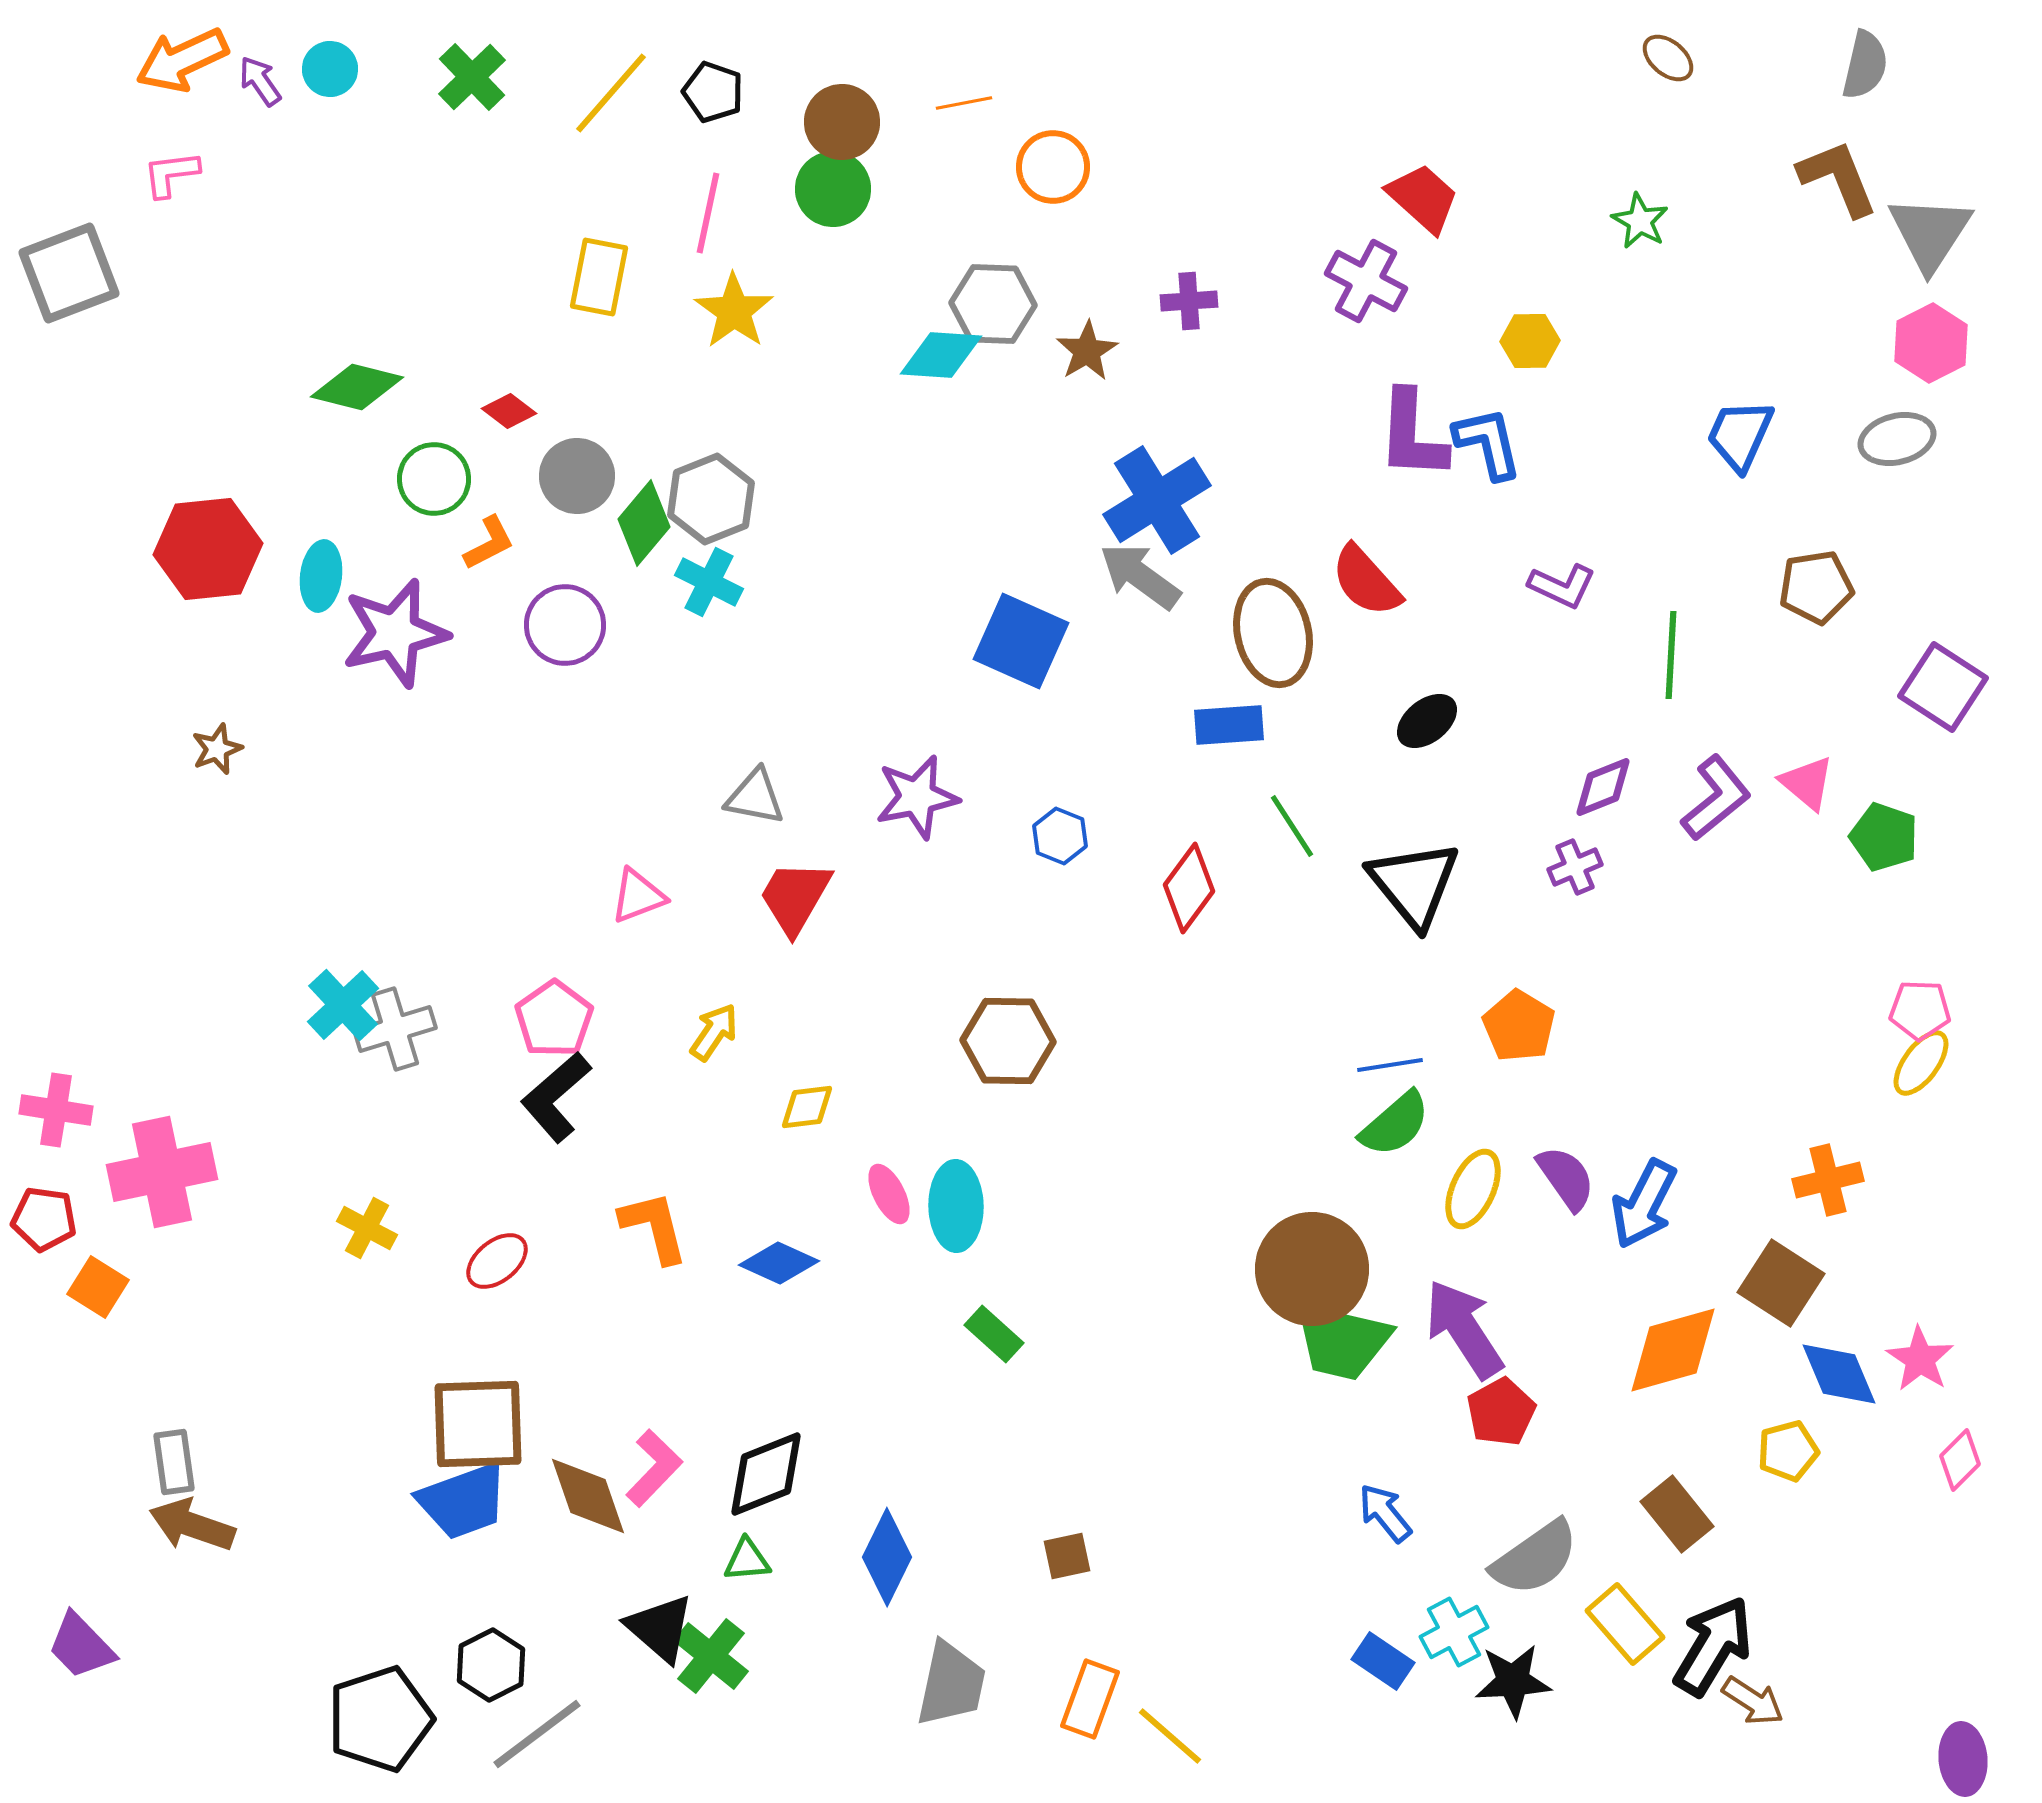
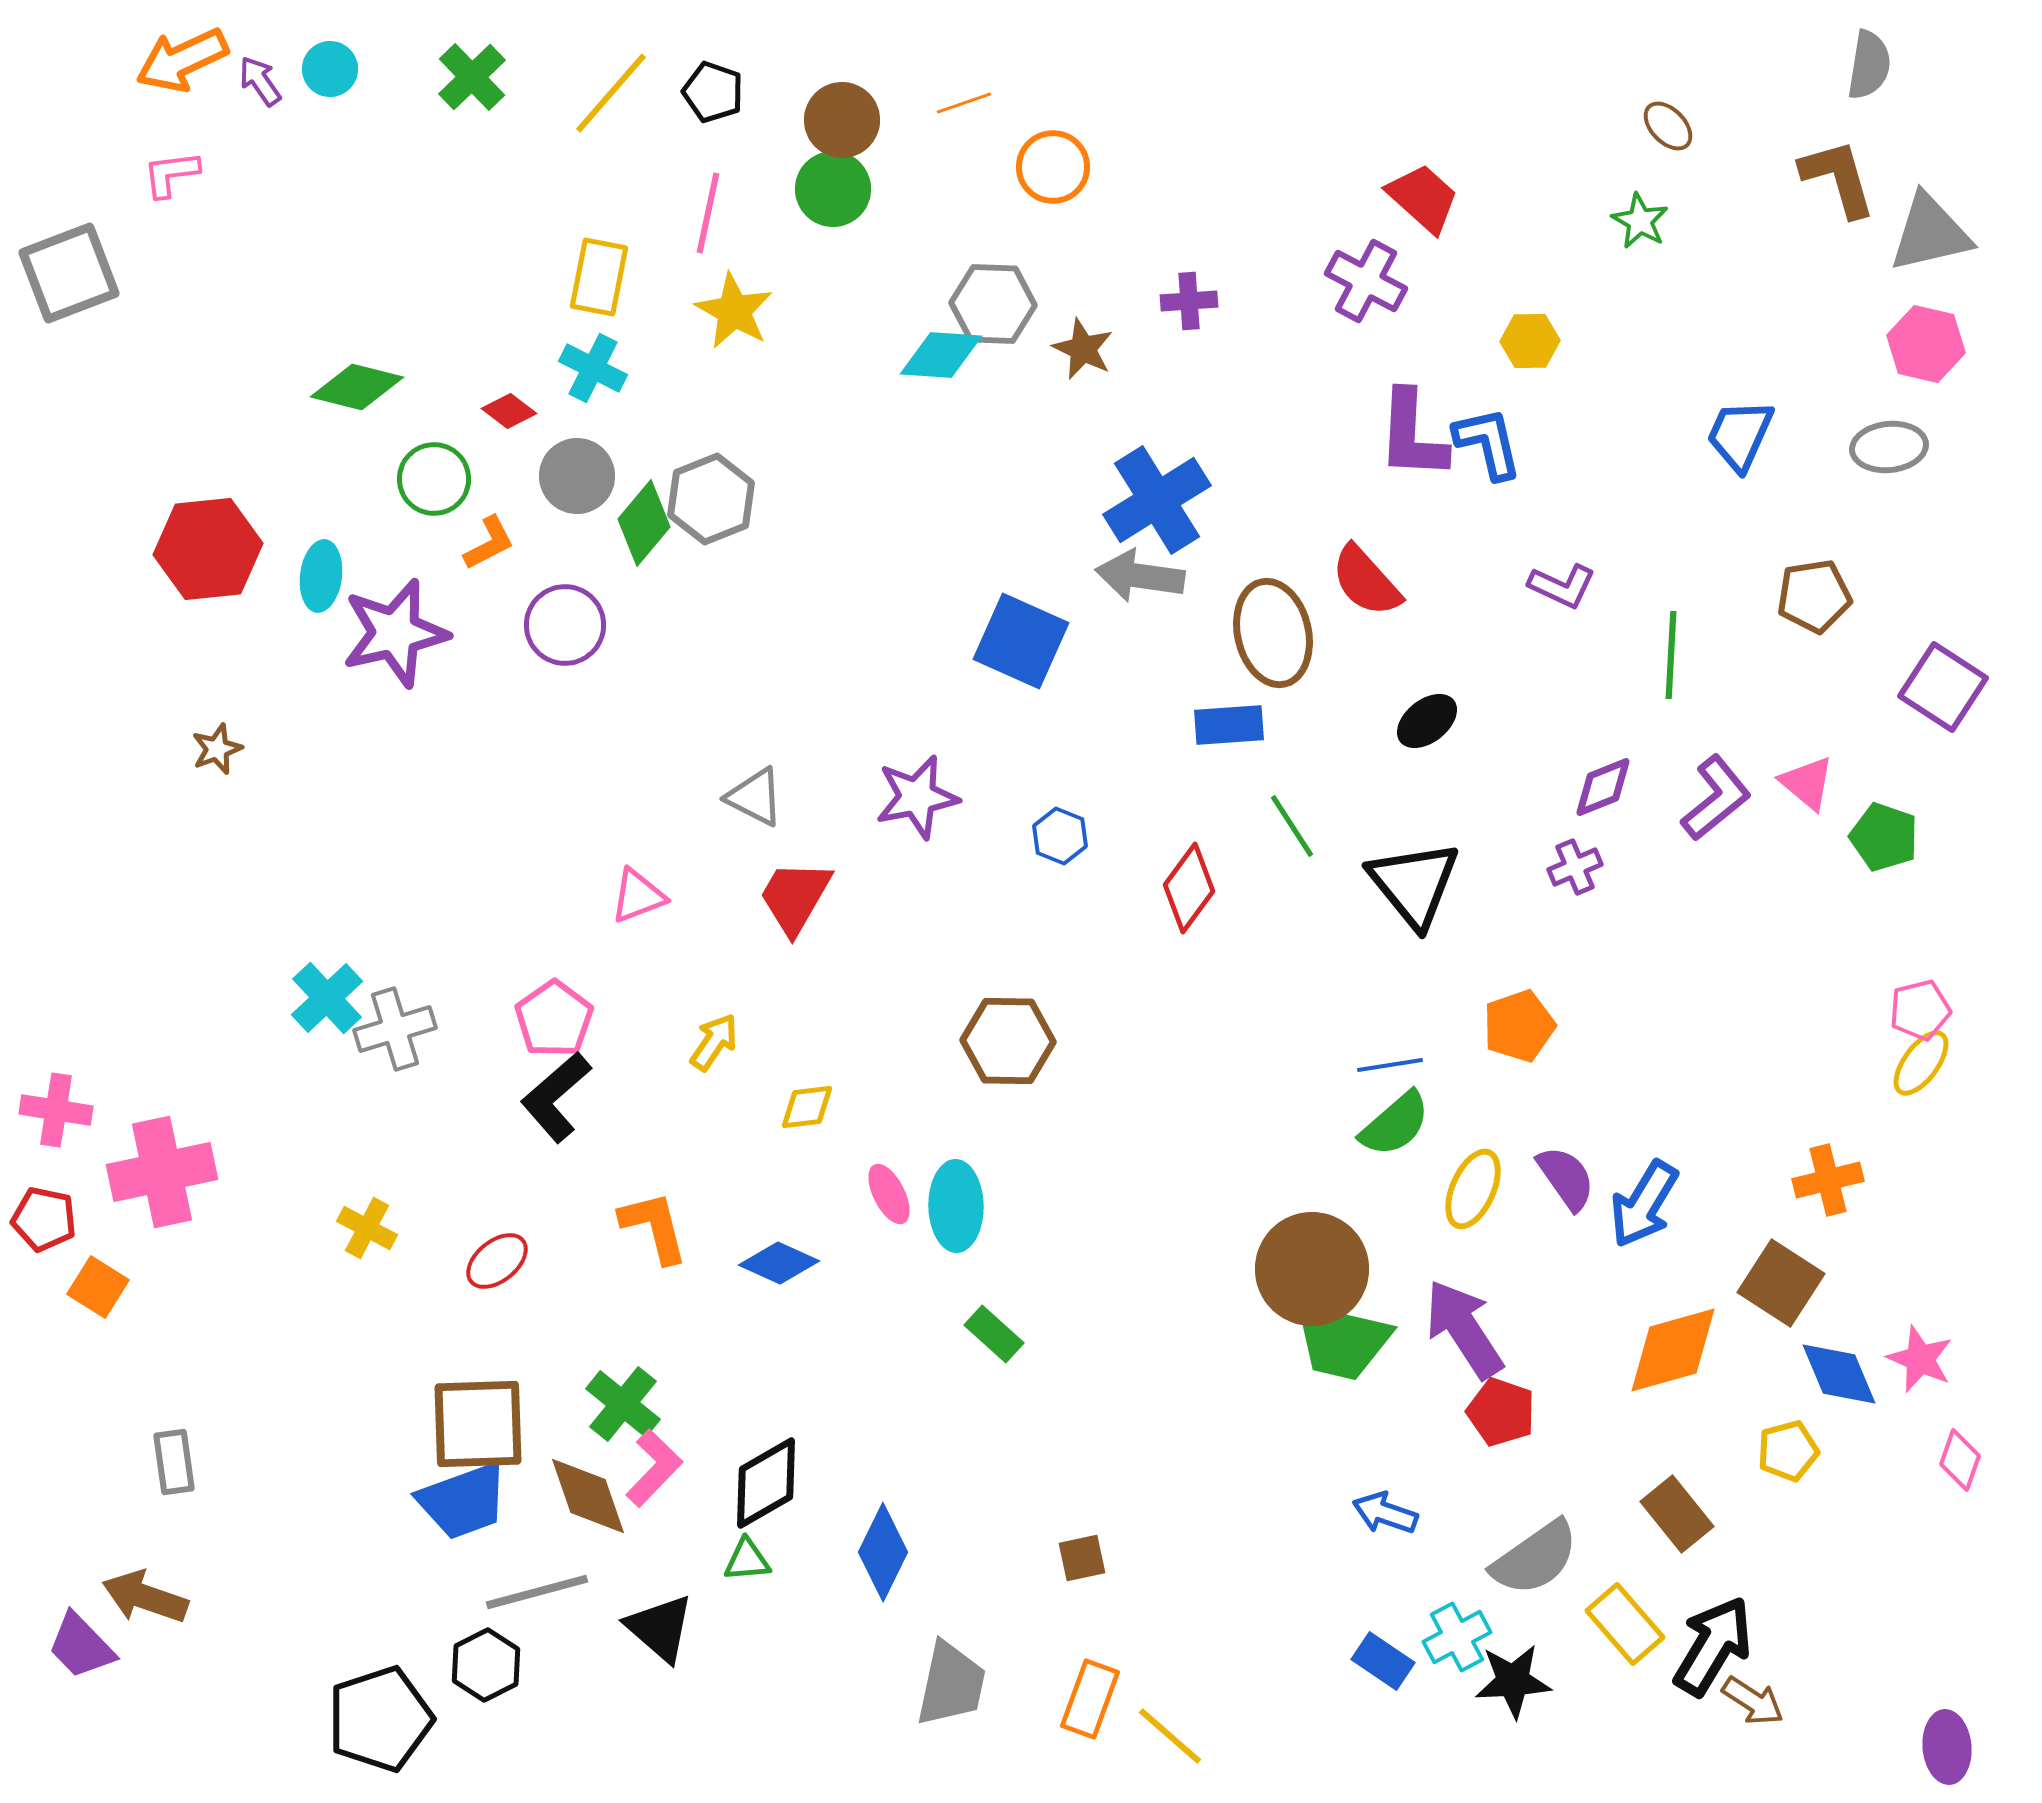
brown ellipse at (1668, 58): moved 68 px down; rotated 6 degrees clockwise
gray semicircle at (1865, 65): moved 4 px right; rotated 4 degrees counterclockwise
orange line at (964, 103): rotated 8 degrees counterclockwise
brown circle at (842, 122): moved 2 px up
brown L-shape at (1838, 178): rotated 6 degrees clockwise
gray triangle at (1930, 233): rotated 44 degrees clockwise
yellow star at (734, 311): rotated 6 degrees counterclockwise
pink hexagon at (1931, 343): moved 5 px left, 1 px down; rotated 20 degrees counterclockwise
brown star at (1087, 351): moved 4 px left, 2 px up; rotated 16 degrees counterclockwise
gray ellipse at (1897, 439): moved 8 px left, 8 px down; rotated 8 degrees clockwise
gray arrow at (1140, 576): rotated 28 degrees counterclockwise
cyan cross at (709, 582): moved 116 px left, 214 px up
brown pentagon at (1816, 587): moved 2 px left, 9 px down
gray triangle at (755, 797): rotated 16 degrees clockwise
cyan cross at (343, 1005): moved 16 px left, 7 px up
pink pentagon at (1920, 1010): rotated 16 degrees counterclockwise
orange pentagon at (1519, 1026): rotated 22 degrees clockwise
yellow arrow at (714, 1032): moved 10 px down
blue arrow at (1644, 1204): rotated 4 degrees clockwise
red pentagon at (44, 1219): rotated 4 degrees clockwise
pink star at (1920, 1359): rotated 10 degrees counterclockwise
red pentagon at (1501, 1412): rotated 24 degrees counterclockwise
pink diamond at (1960, 1460): rotated 26 degrees counterclockwise
black diamond at (766, 1474): moved 9 px down; rotated 8 degrees counterclockwise
blue arrow at (1385, 1513): rotated 32 degrees counterclockwise
brown arrow at (192, 1525): moved 47 px left, 72 px down
brown square at (1067, 1556): moved 15 px right, 2 px down
blue diamond at (887, 1557): moved 4 px left, 5 px up
cyan cross at (1454, 1632): moved 3 px right, 5 px down
green cross at (711, 1656): moved 88 px left, 252 px up
black hexagon at (491, 1665): moved 5 px left
gray line at (537, 1734): moved 142 px up; rotated 22 degrees clockwise
purple ellipse at (1963, 1759): moved 16 px left, 12 px up
